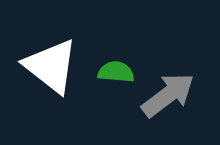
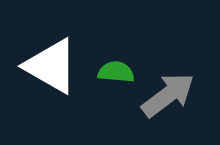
white triangle: rotated 8 degrees counterclockwise
